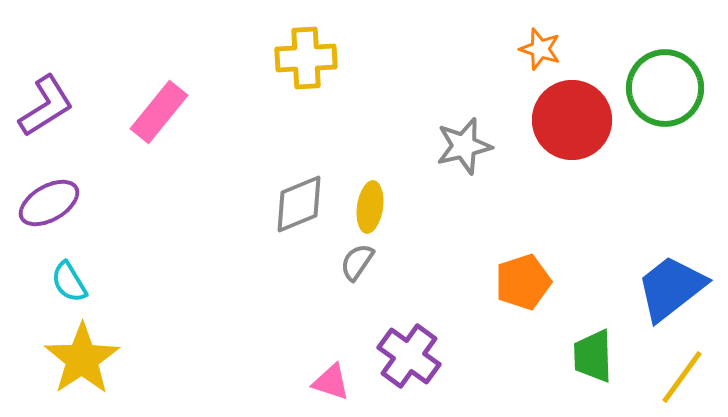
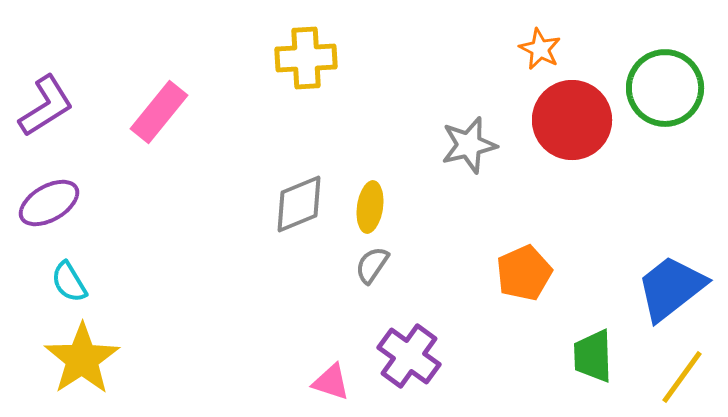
orange star: rotated 9 degrees clockwise
gray star: moved 5 px right, 1 px up
gray semicircle: moved 15 px right, 3 px down
orange pentagon: moved 1 px right, 9 px up; rotated 6 degrees counterclockwise
